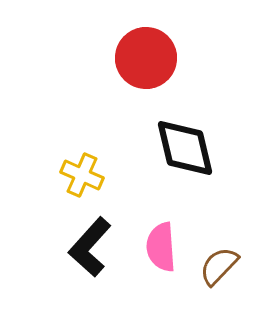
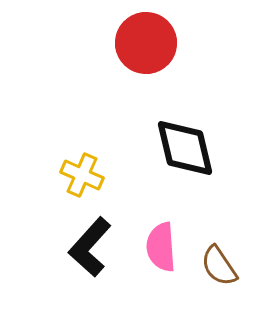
red circle: moved 15 px up
brown semicircle: rotated 78 degrees counterclockwise
